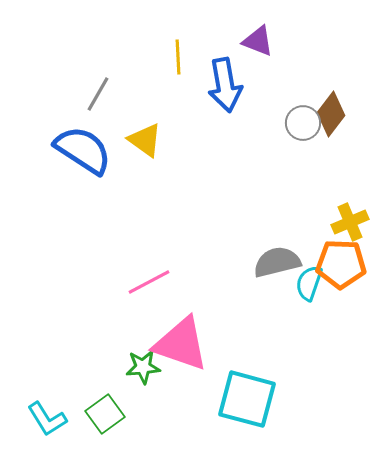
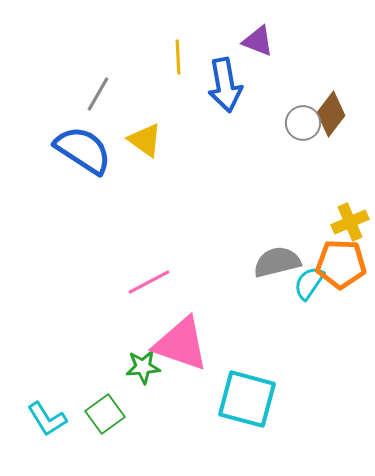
cyan semicircle: rotated 15 degrees clockwise
